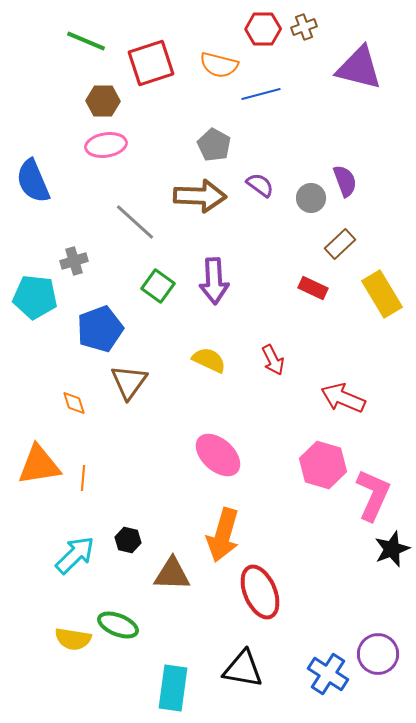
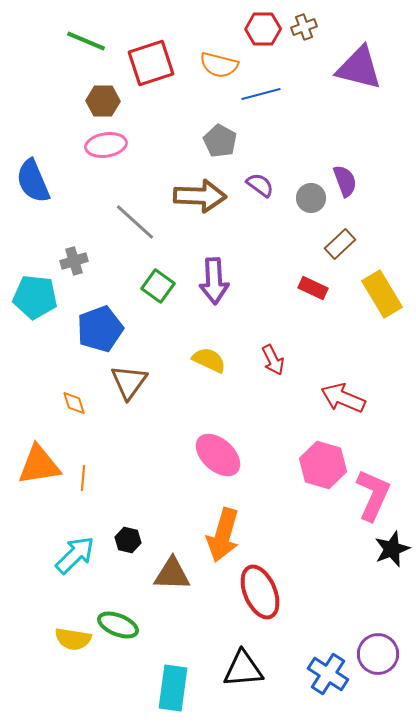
gray pentagon at (214, 145): moved 6 px right, 4 px up
black triangle at (243, 669): rotated 15 degrees counterclockwise
